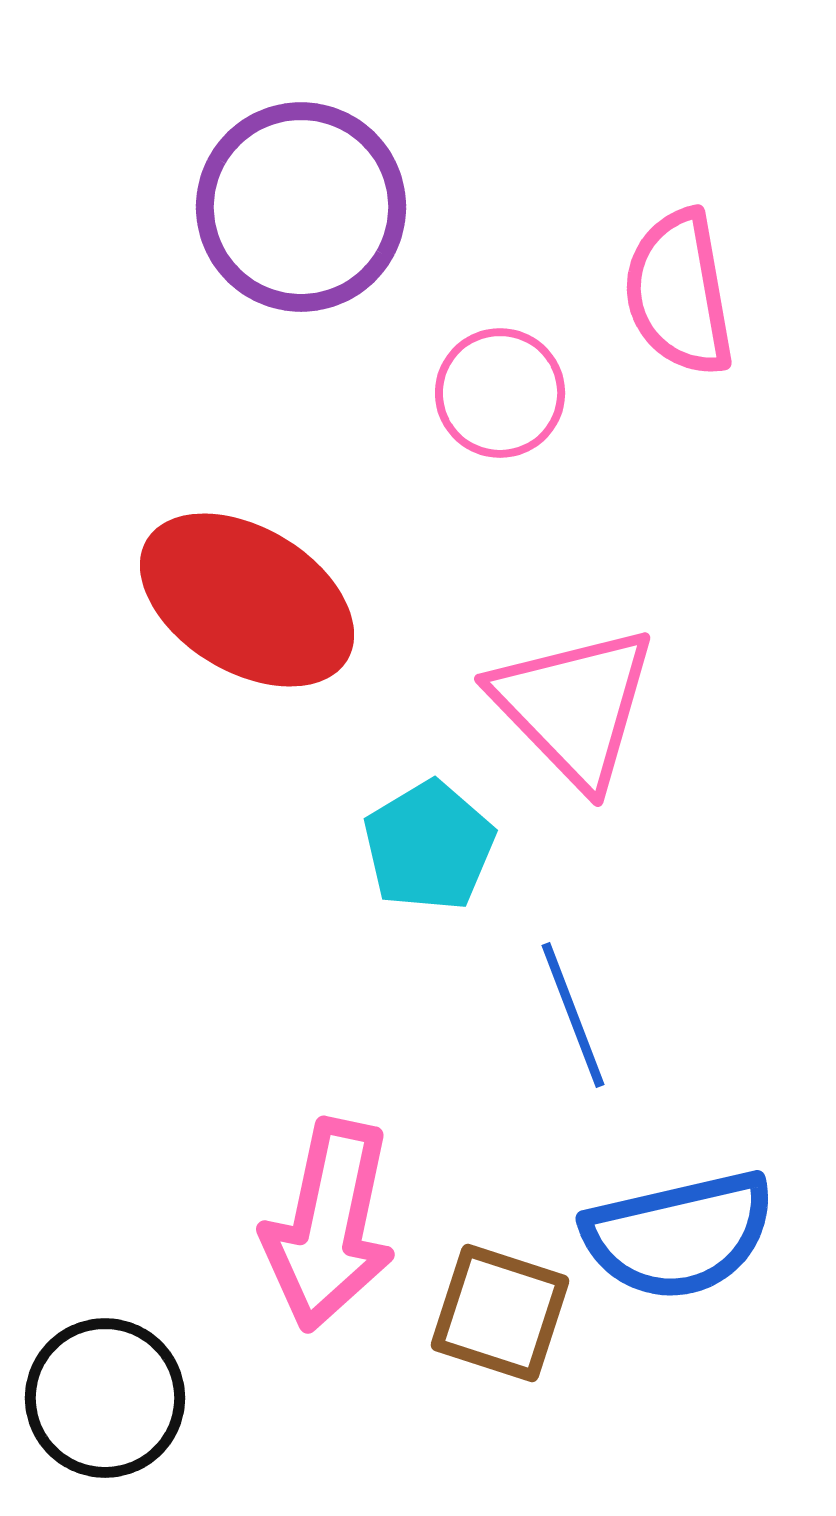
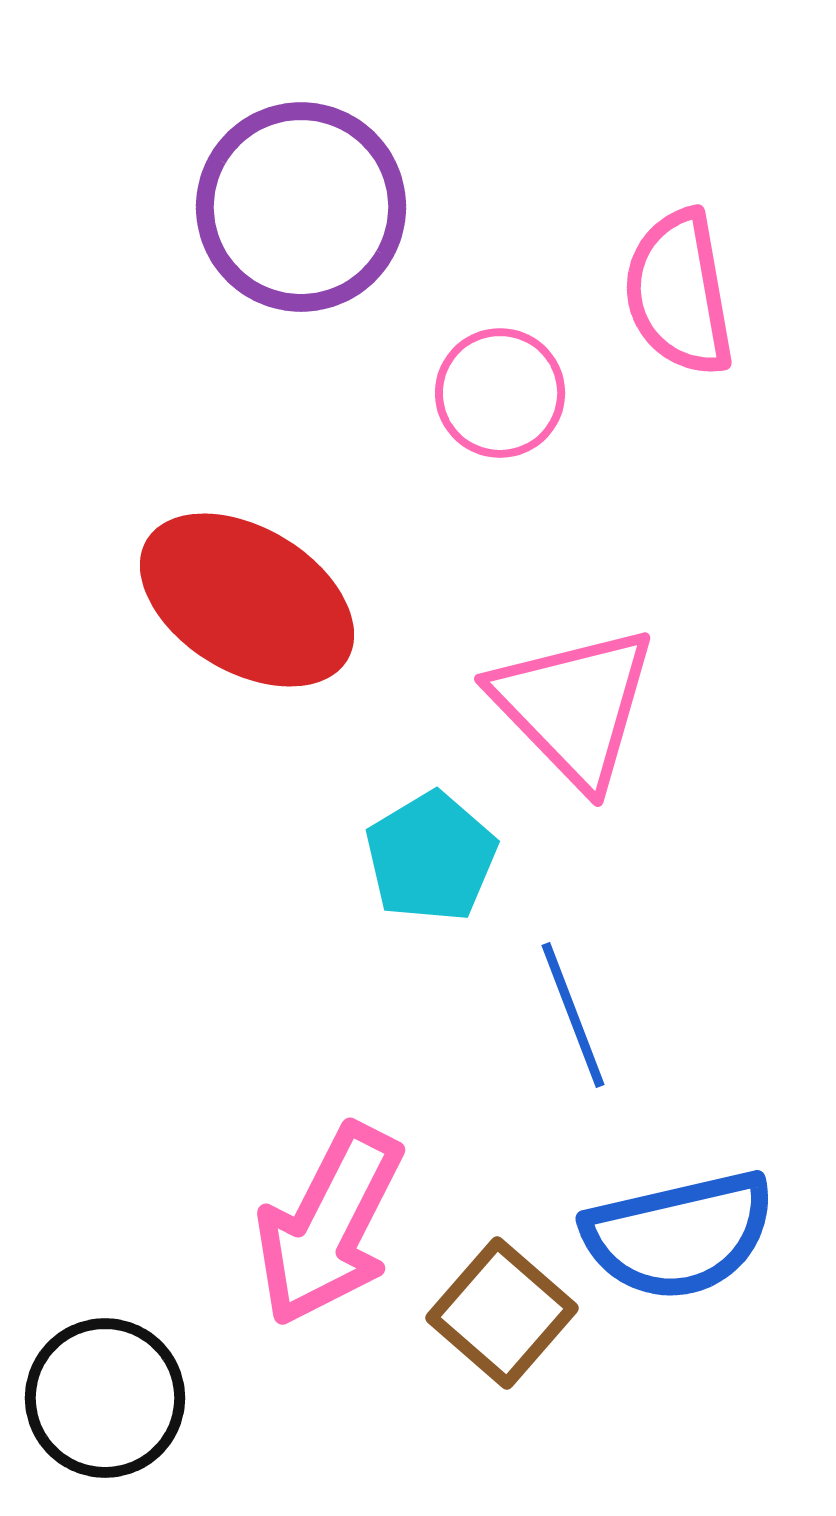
cyan pentagon: moved 2 px right, 11 px down
pink arrow: rotated 15 degrees clockwise
brown square: moved 2 px right; rotated 23 degrees clockwise
